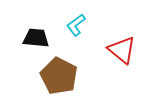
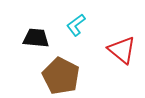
brown pentagon: moved 2 px right
